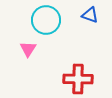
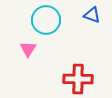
blue triangle: moved 2 px right
